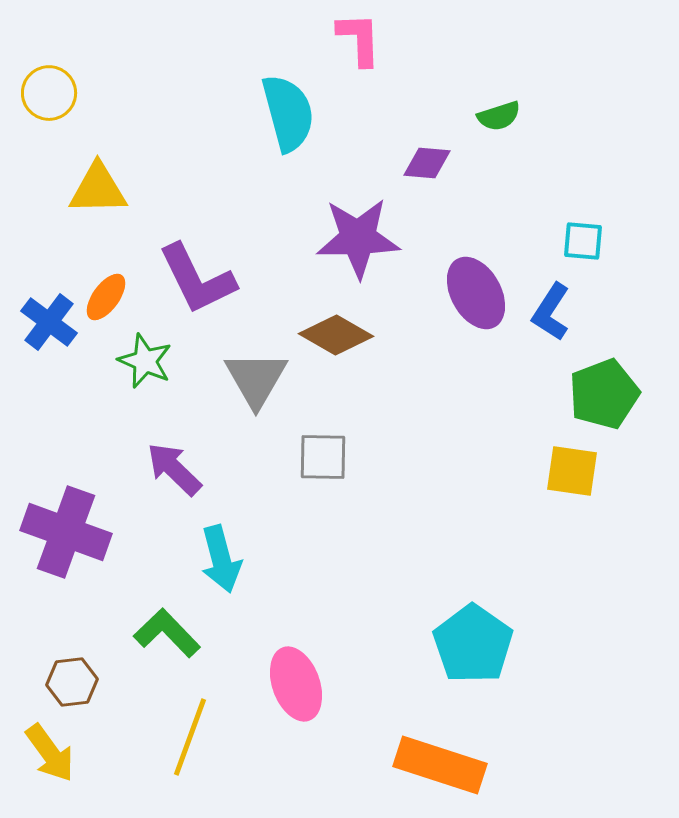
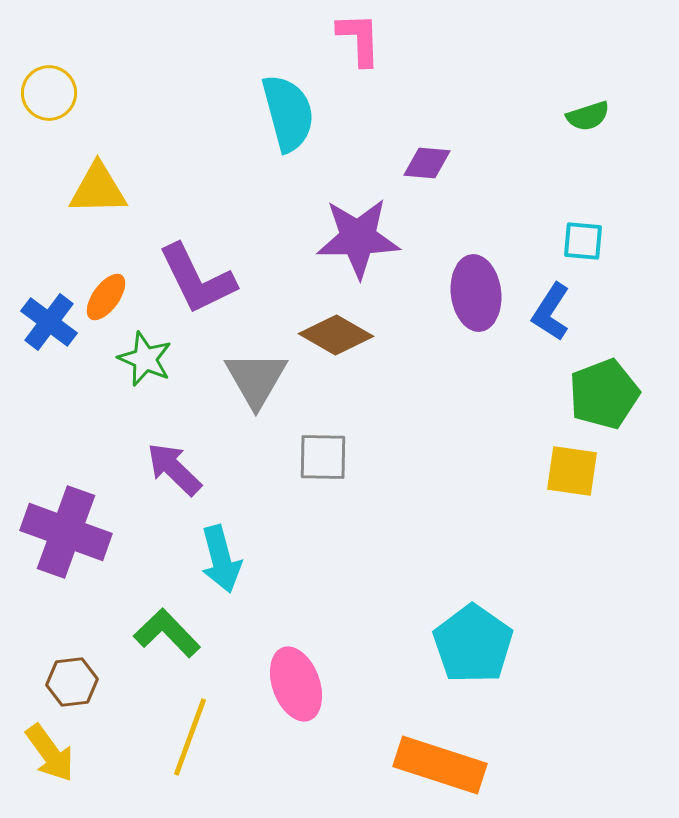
green semicircle: moved 89 px right
purple ellipse: rotated 22 degrees clockwise
green star: moved 2 px up
